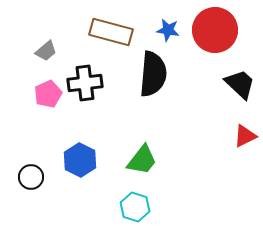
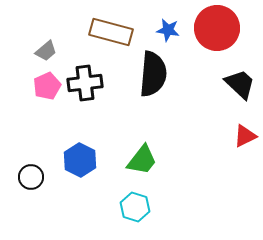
red circle: moved 2 px right, 2 px up
pink pentagon: moved 1 px left, 8 px up
